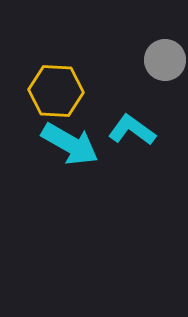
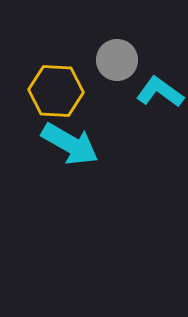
gray circle: moved 48 px left
cyan L-shape: moved 28 px right, 38 px up
